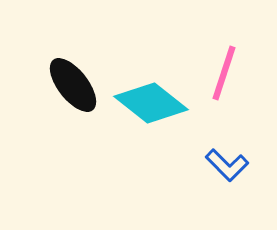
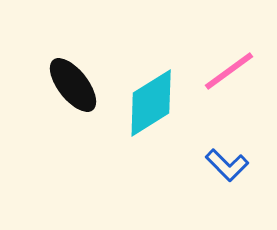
pink line: moved 5 px right, 2 px up; rotated 36 degrees clockwise
cyan diamond: rotated 70 degrees counterclockwise
